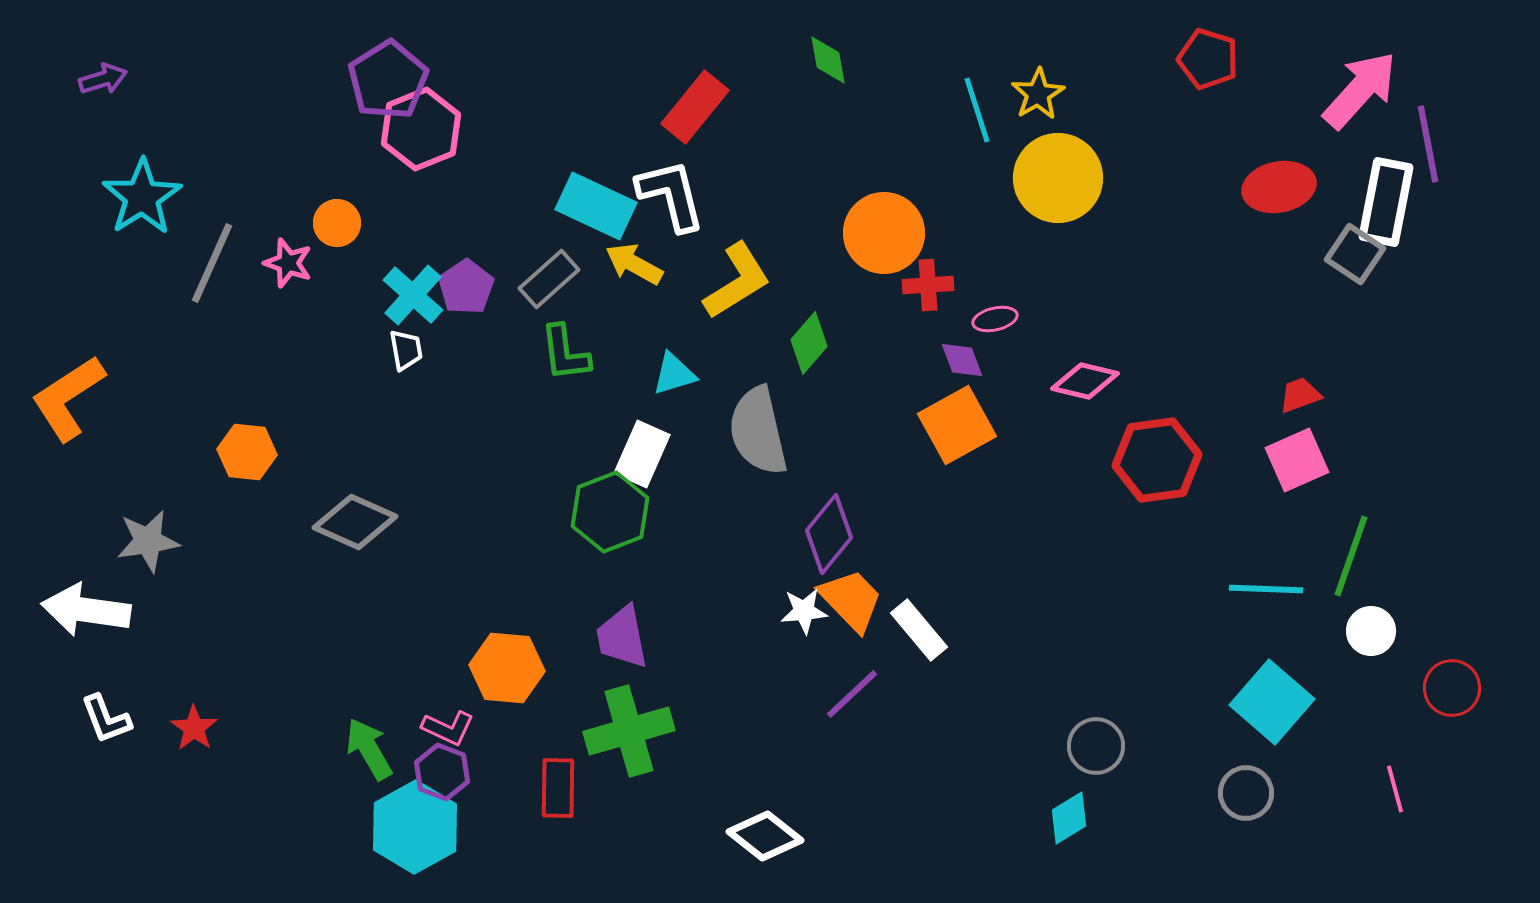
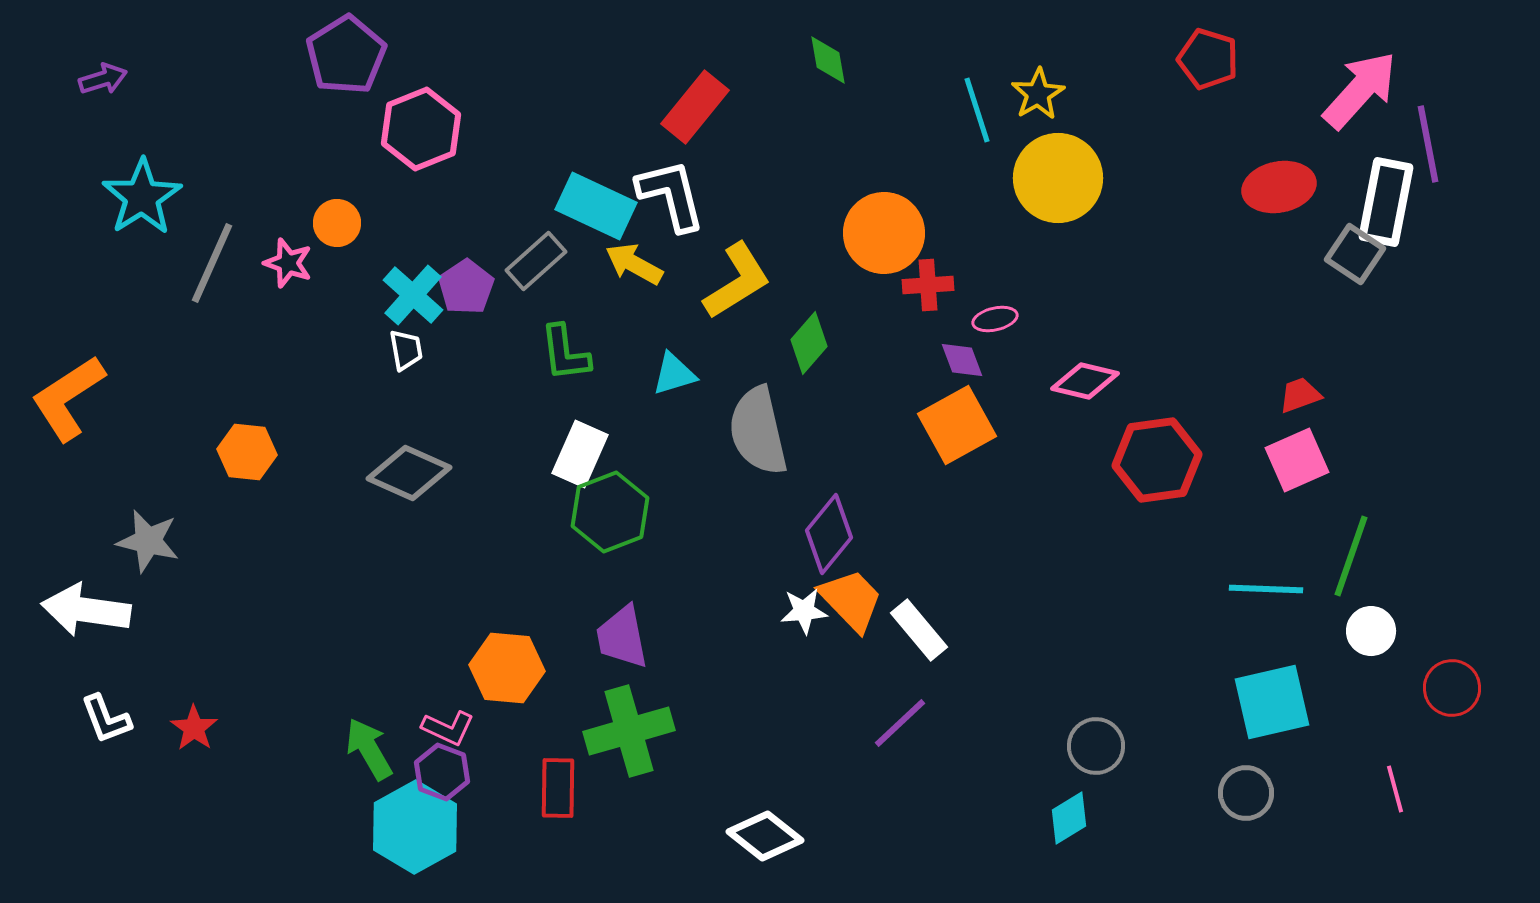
purple pentagon at (388, 80): moved 42 px left, 25 px up
gray rectangle at (549, 279): moved 13 px left, 18 px up
white rectangle at (642, 454): moved 62 px left
gray diamond at (355, 522): moved 54 px right, 49 px up
gray star at (148, 541): rotated 22 degrees clockwise
purple line at (852, 694): moved 48 px right, 29 px down
cyan square at (1272, 702): rotated 36 degrees clockwise
